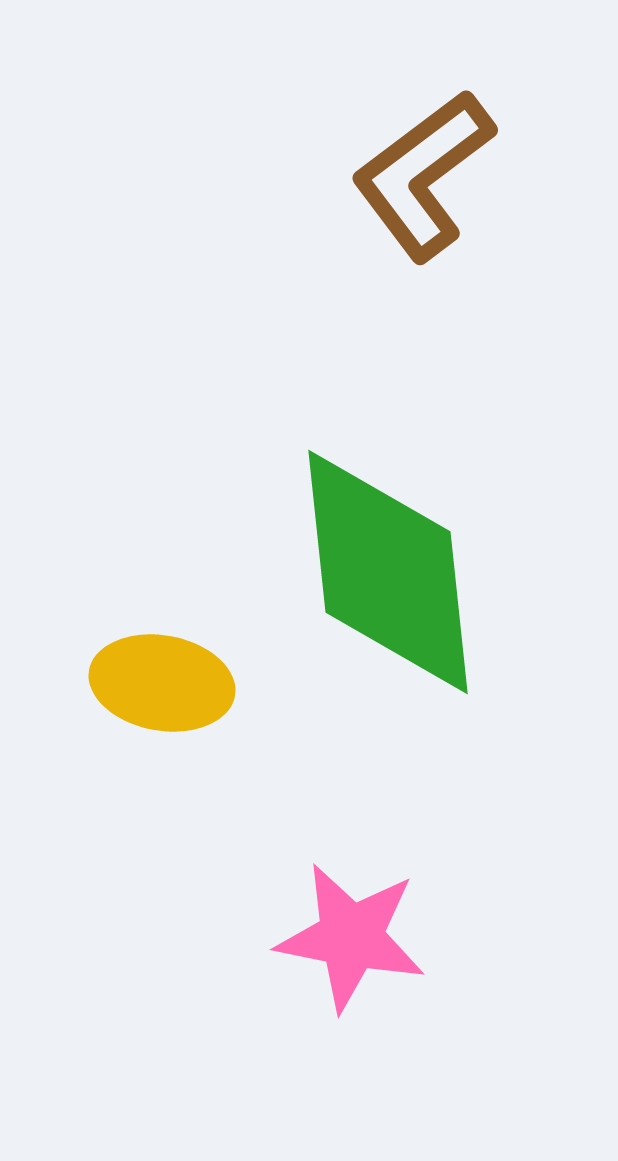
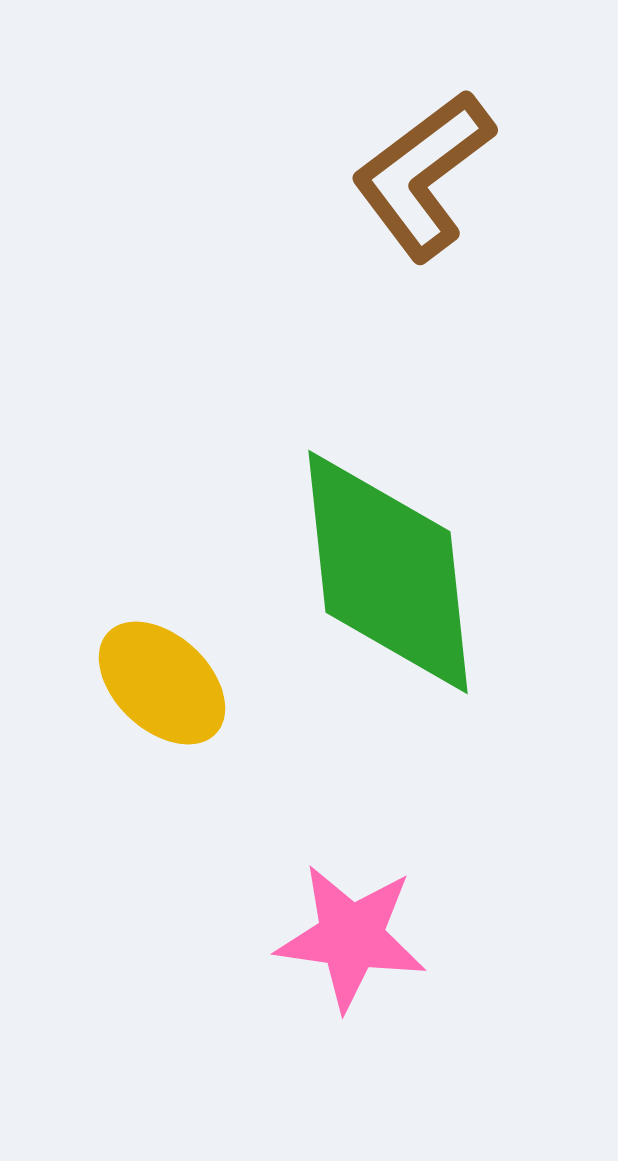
yellow ellipse: rotated 33 degrees clockwise
pink star: rotated 3 degrees counterclockwise
